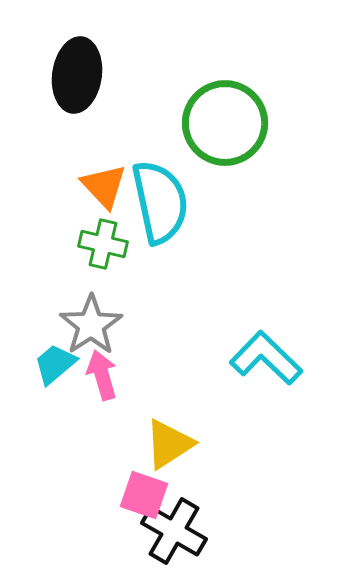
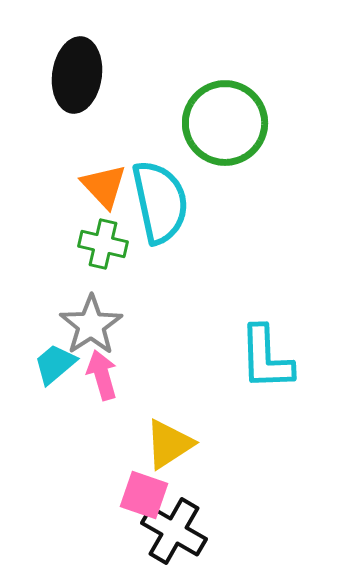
cyan L-shape: rotated 136 degrees counterclockwise
